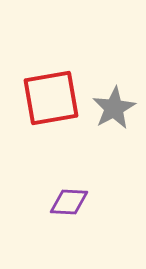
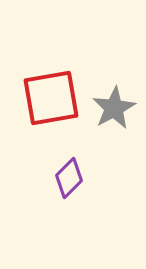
purple diamond: moved 24 px up; rotated 48 degrees counterclockwise
